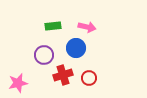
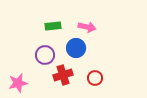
purple circle: moved 1 px right
red circle: moved 6 px right
